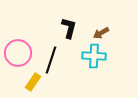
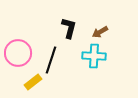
brown arrow: moved 1 px left, 1 px up
yellow rectangle: rotated 18 degrees clockwise
